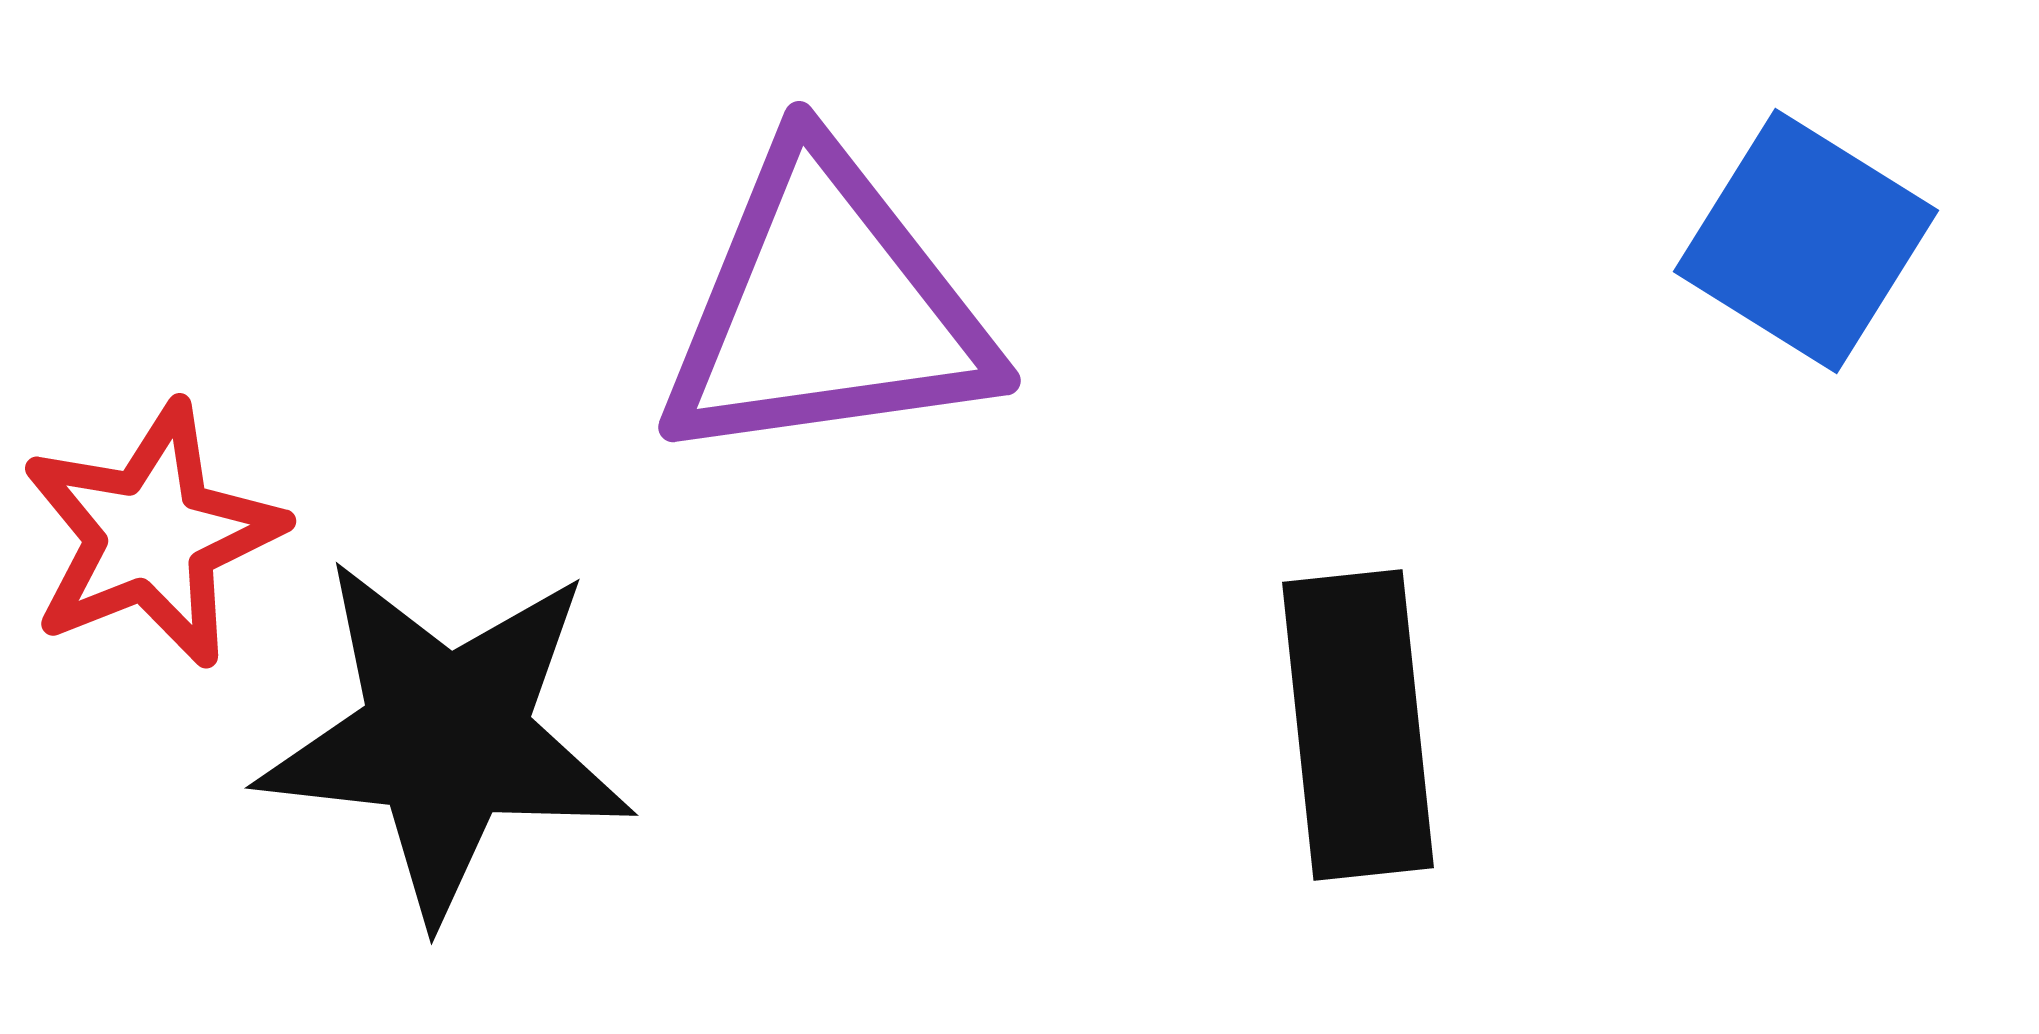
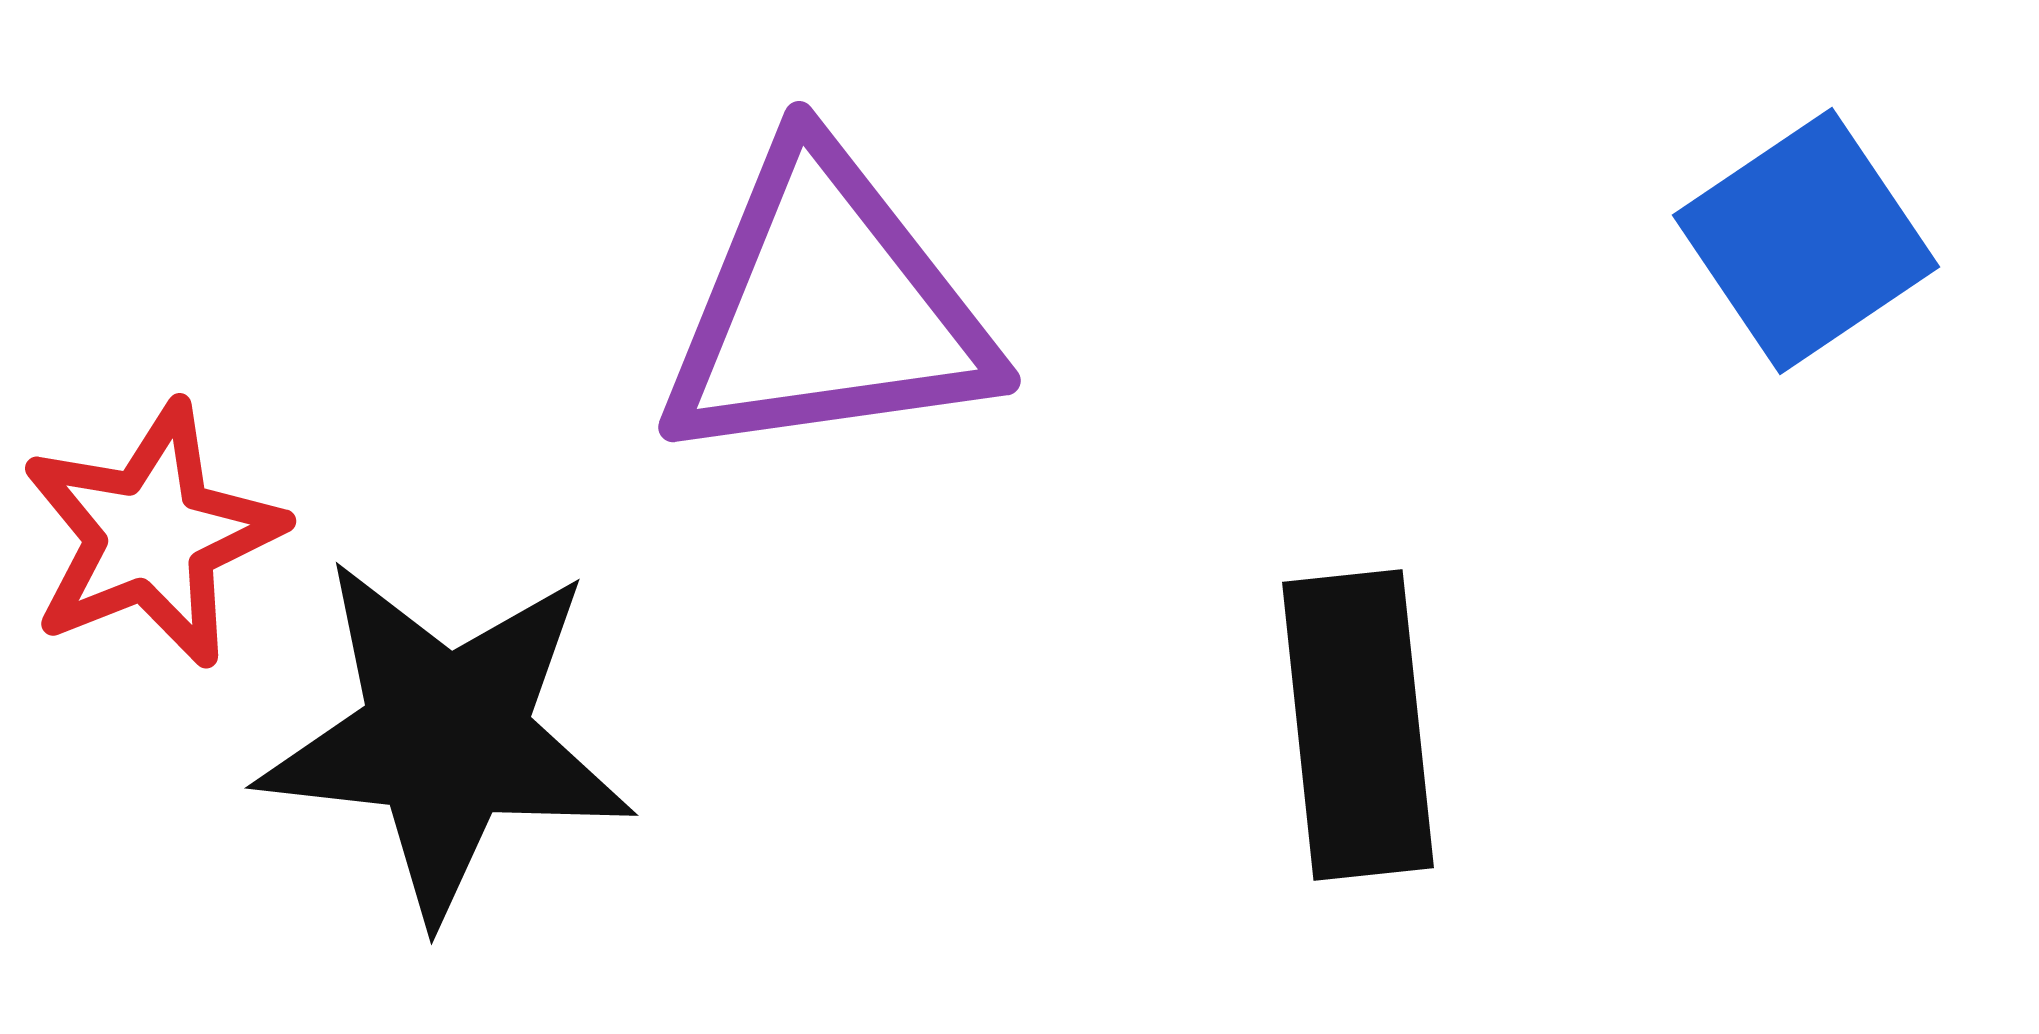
blue square: rotated 24 degrees clockwise
